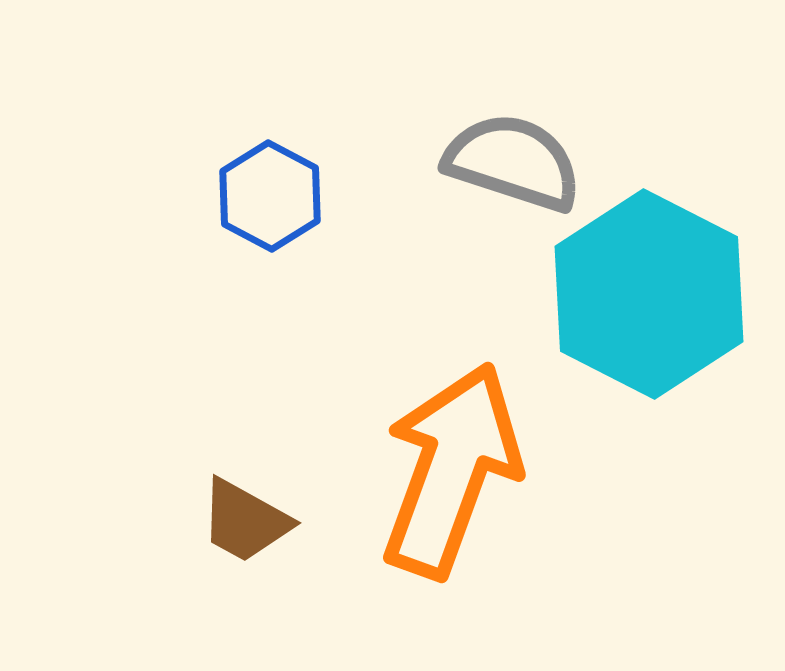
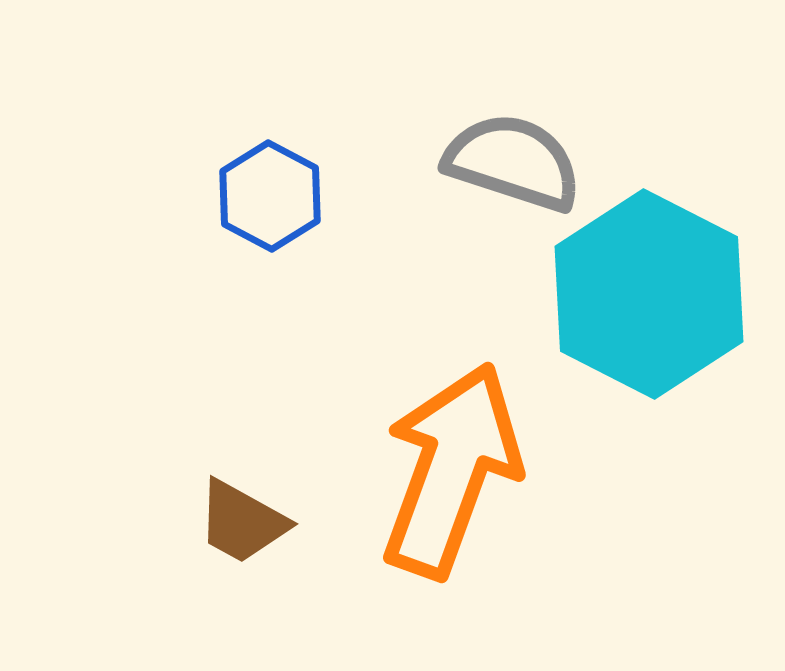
brown trapezoid: moved 3 px left, 1 px down
